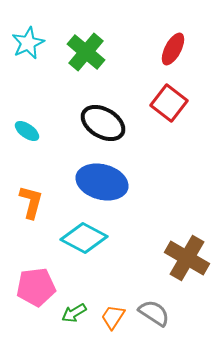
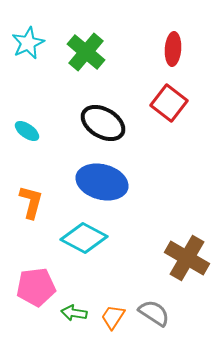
red ellipse: rotated 24 degrees counterclockwise
green arrow: rotated 40 degrees clockwise
